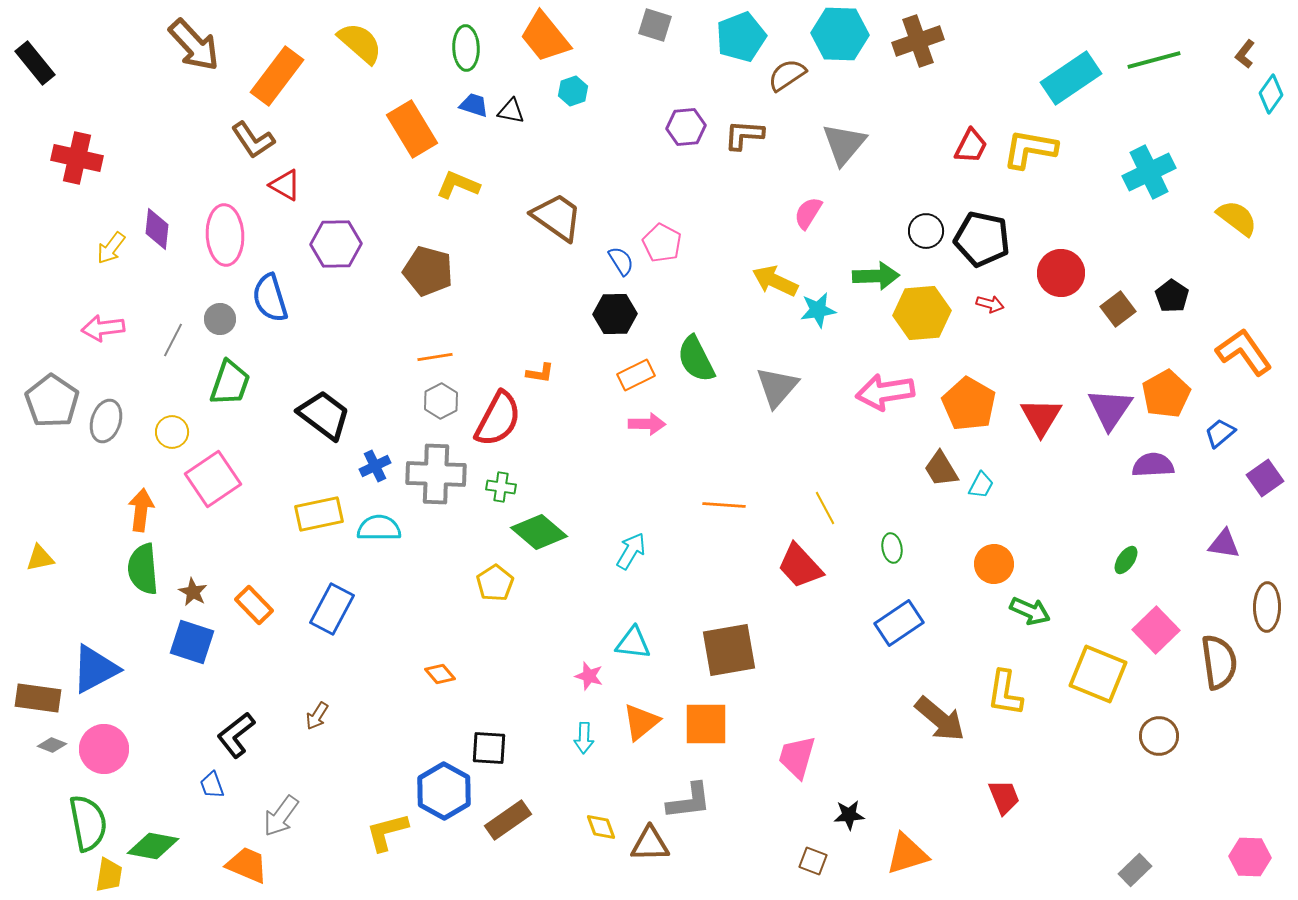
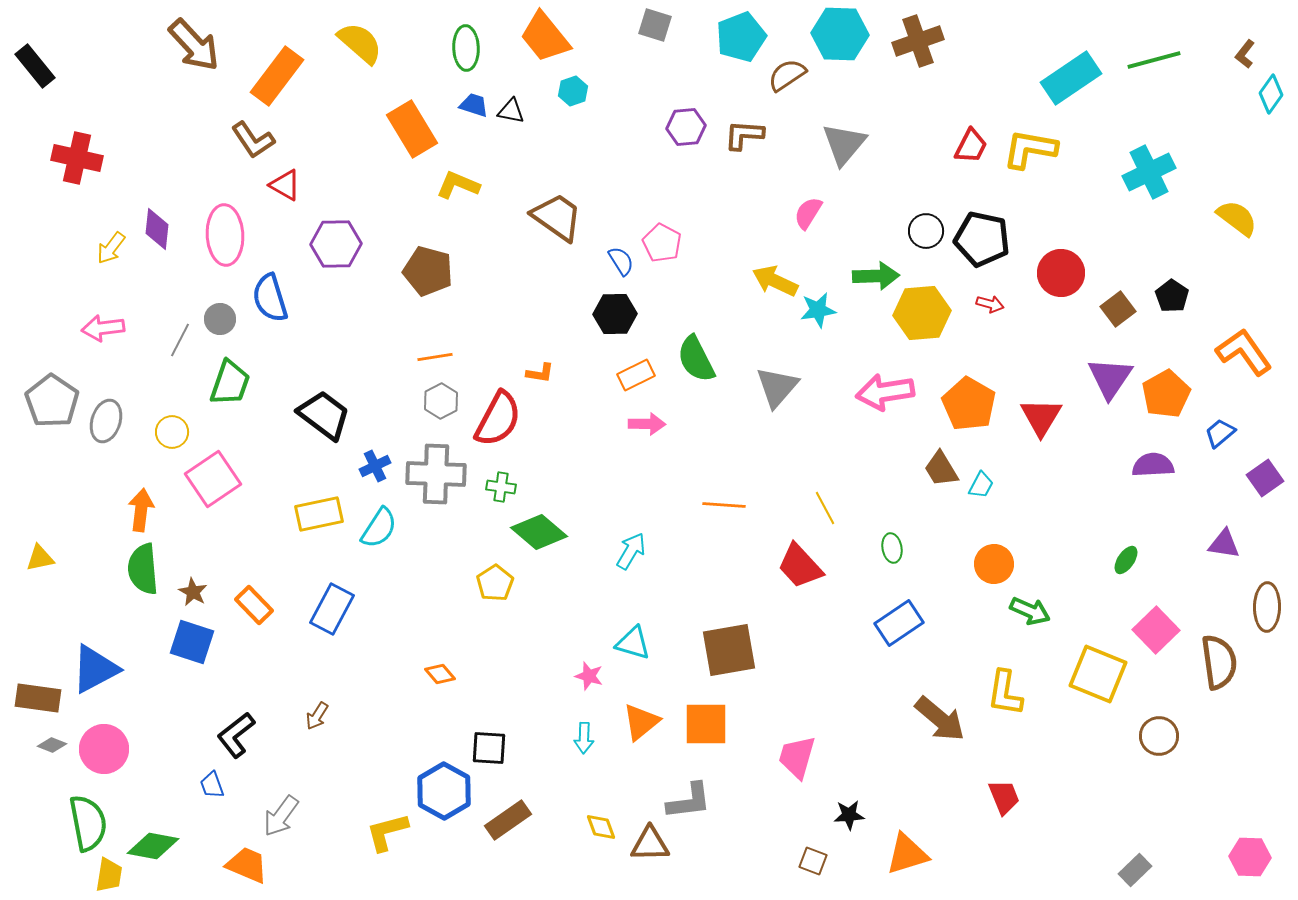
black rectangle at (35, 63): moved 3 px down
gray line at (173, 340): moved 7 px right
purple triangle at (1110, 409): moved 31 px up
cyan semicircle at (379, 528): rotated 123 degrees clockwise
cyan triangle at (633, 643): rotated 9 degrees clockwise
